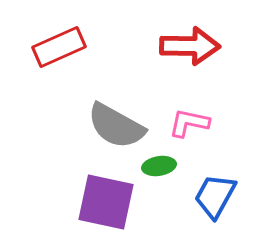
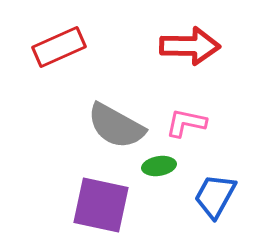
pink L-shape: moved 3 px left
purple square: moved 5 px left, 3 px down
